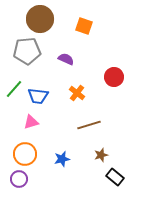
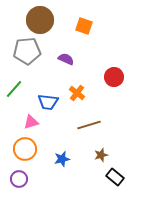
brown circle: moved 1 px down
blue trapezoid: moved 10 px right, 6 px down
orange circle: moved 5 px up
